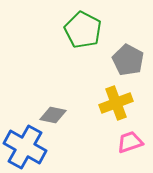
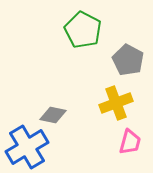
pink trapezoid: rotated 124 degrees clockwise
blue cross: moved 2 px right; rotated 30 degrees clockwise
